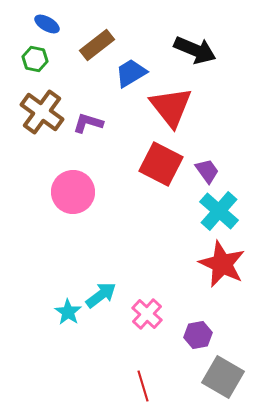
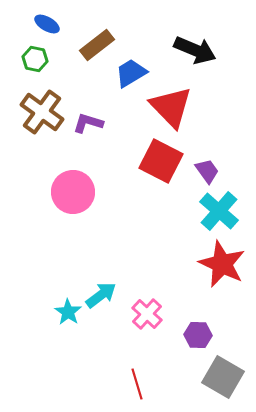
red triangle: rotated 6 degrees counterclockwise
red square: moved 3 px up
purple hexagon: rotated 12 degrees clockwise
red line: moved 6 px left, 2 px up
